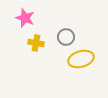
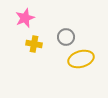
pink star: rotated 30 degrees clockwise
yellow cross: moved 2 px left, 1 px down
